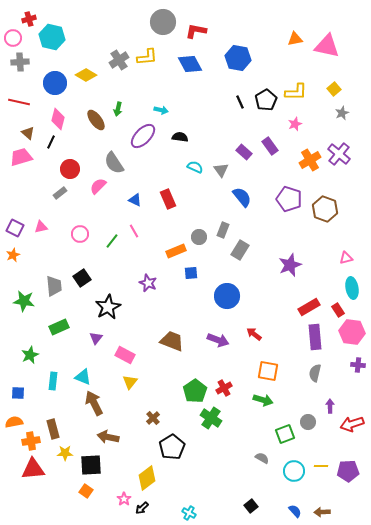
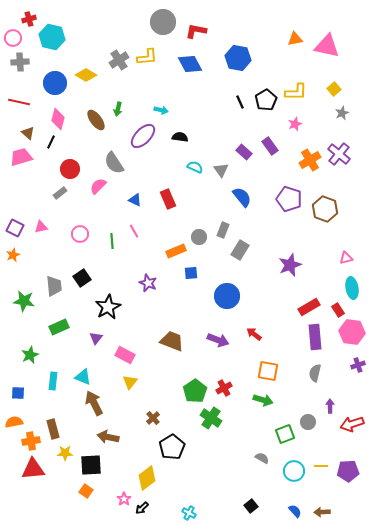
green line at (112, 241): rotated 42 degrees counterclockwise
purple cross at (358, 365): rotated 24 degrees counterclockwise
